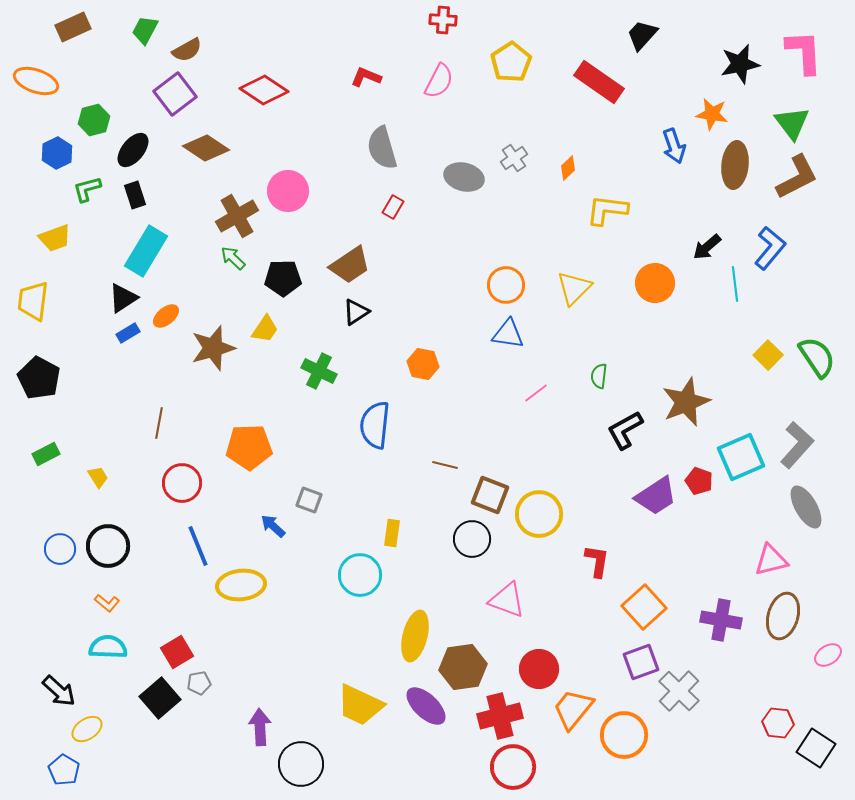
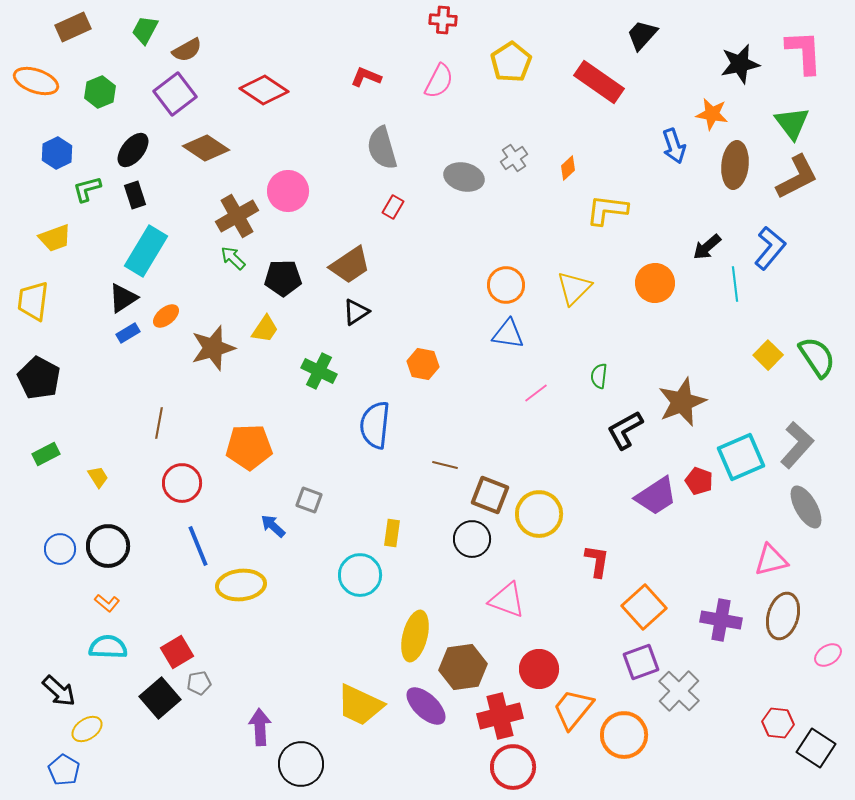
green hexagon at (94, 120): moved 6 px right, 28 px up; rotated 8 degrees counterclockwise
brown star at (686, 402): moved 4 px left
